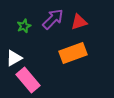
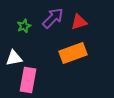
purple arrow: moved 1 px up
white triangle: rotated 18 degrees clockwise
pink rectangle: rotated 50 degrees clockwise
